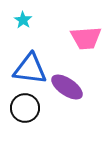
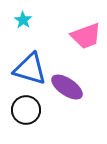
pink trapezoid: moved 2 px up; rotated 16 degrees counterclockwise
blue triangle: rotated 9 degrees clockwise
black circle: moved 1 px right, 2 px down
